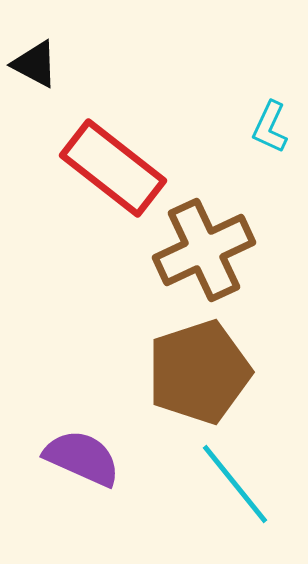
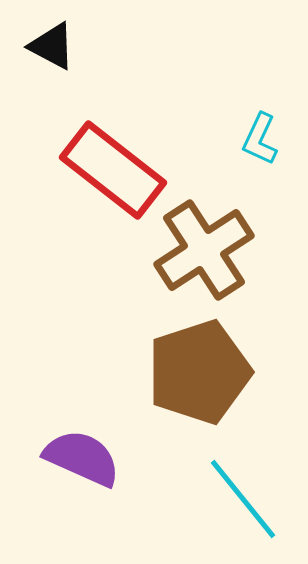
black triangle: moved 17 px right, 18 px up
cyan L-shape: moved 10 px left, 12 px down
red rectangle: moved 2 px down
brown cross: rotated 8 degrees counterclockwise
cyan line: moved 8 px right, 15 px down
